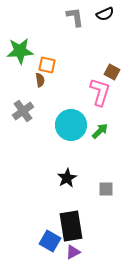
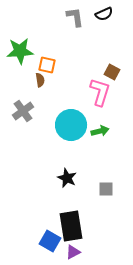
black semicircle: moved 1 px left
green arrow: rotated 30 degrees clockwise
black star: rotated 18 degrees counterclockwise
